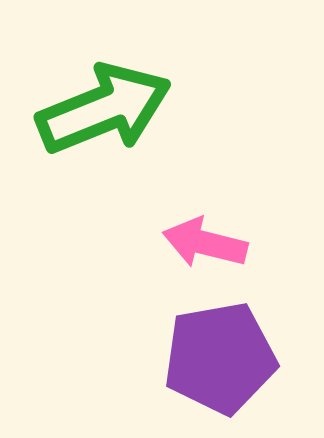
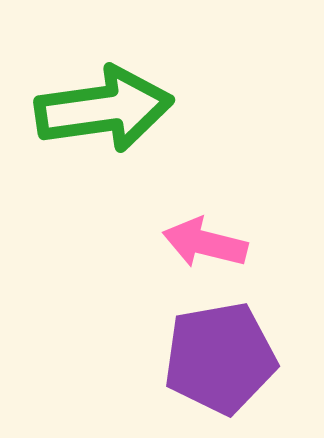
green arrow: rotated 14 degrees clockwise
